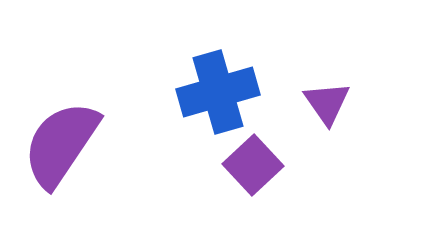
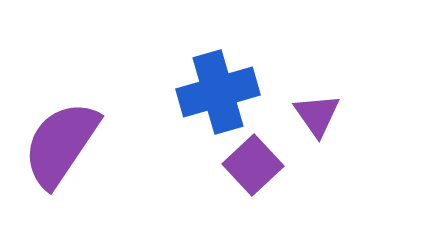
purple triangle: moved 10 px left, 12 px down
